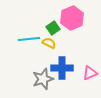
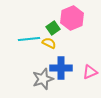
blue cross: moved 1 px left
pink triangle: moved 1 px up
